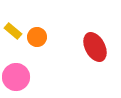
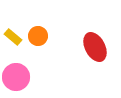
yellow rectangle: moved 6 px down
orange circle: moved 1 px right, 1 px up
